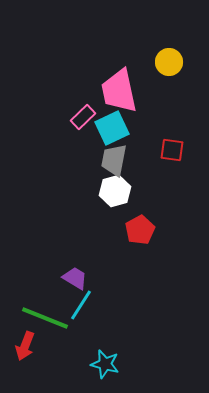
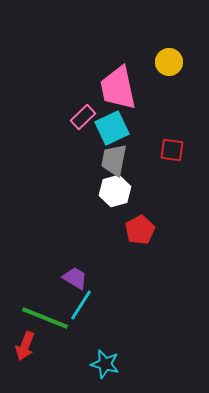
pink trapezoid: moved 1 px left, 3 px up
